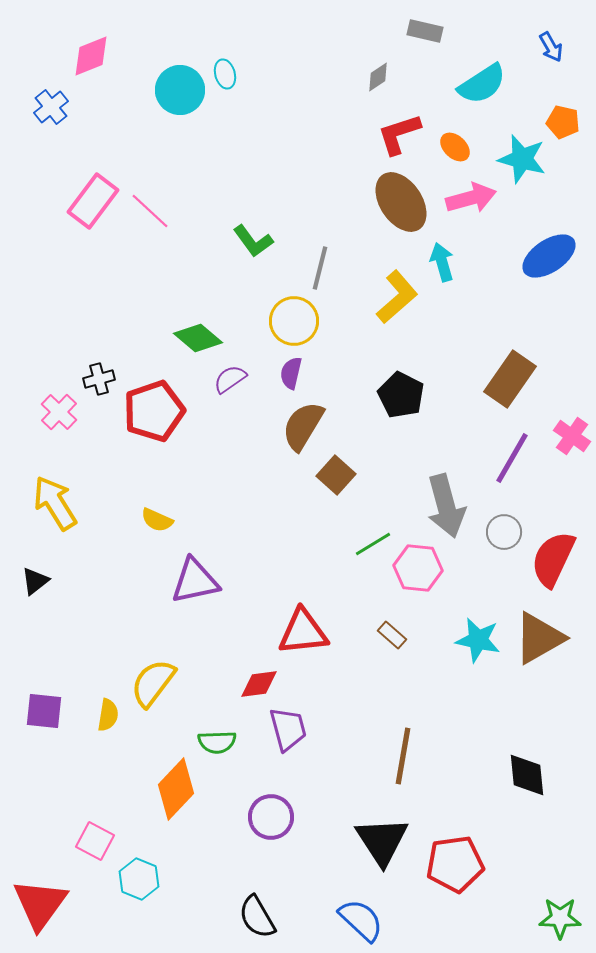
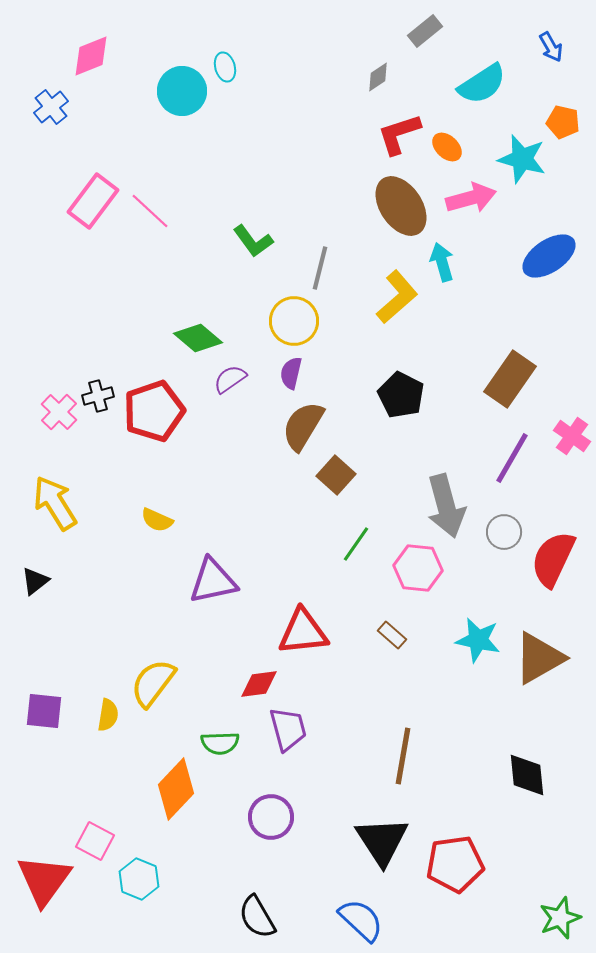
gray rectangle at (425, 31): rotated 52 degrees counterclockwise
cyan ellipse at (225, 74): moved 7 px up
cyan circle at (180, 90): moved 2 px right, 1 px down
orange ellipse at (455, 147): moved 8 px left
brown ellipse at (401, 202): moved 4 px down
black cross at (99, 379): moved 1 px left, 17 px down
green line at (373, 544): moved 17 px left; rotated 24 degrees counterclockwise
purple triangle at (195, 581): moved 18 px right
brown triangle at (539, 638): moved 20 px down
green semicircle at (217, 742): moved 3 px right, 1 px down
red triangle at (40, 904): moved 4 px right, 24 px up
green star at (560, 918): rotated 21 degrees counterclockwise
